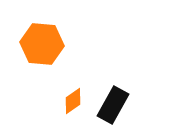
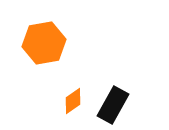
orange hexagon: moved 2 px right, 1 px up; rotated 15 degrees counterclockwise
